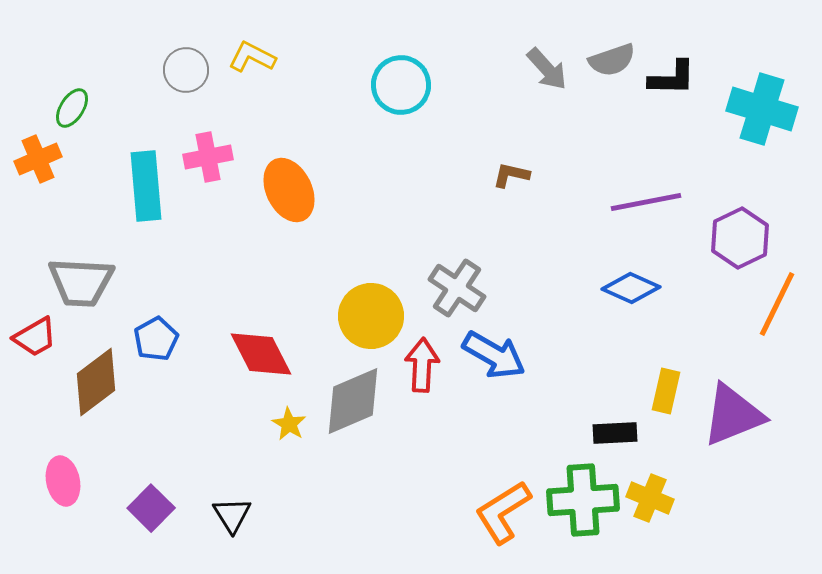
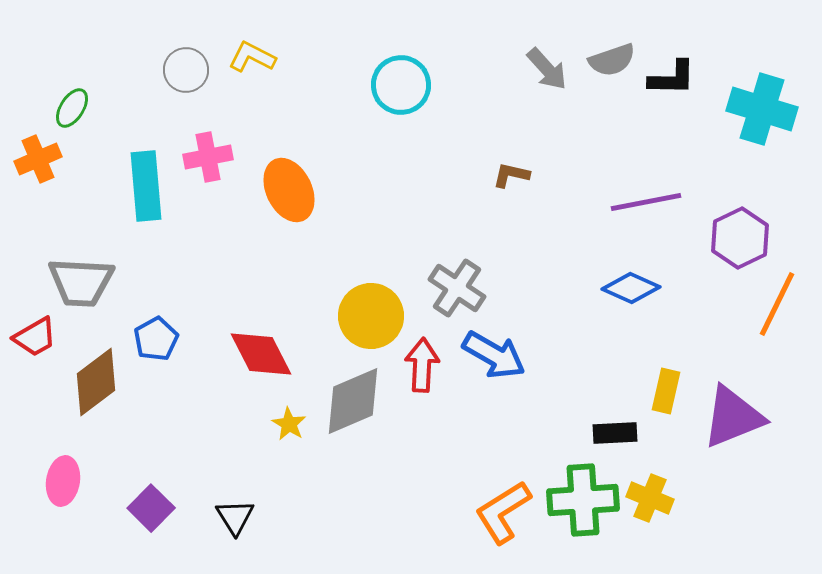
purple triangle: moved 2 px down
pink ellipse: rotated 21 degrees clockwise
black triangle: moved 3 px right, 2 px down
